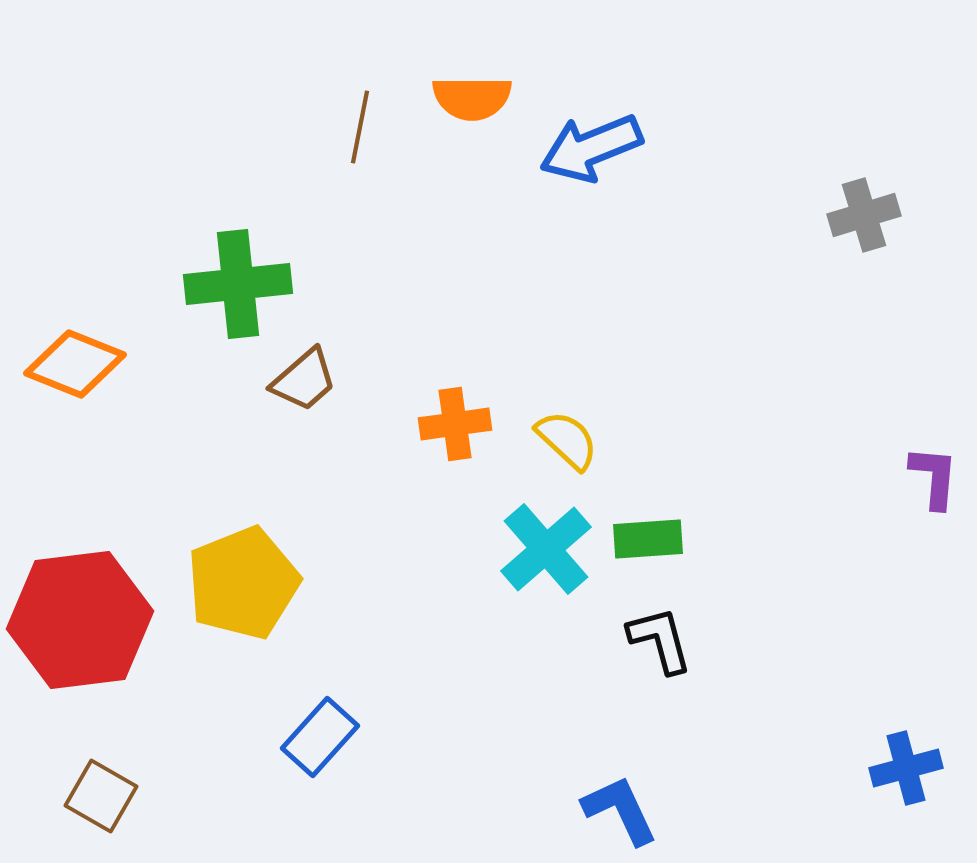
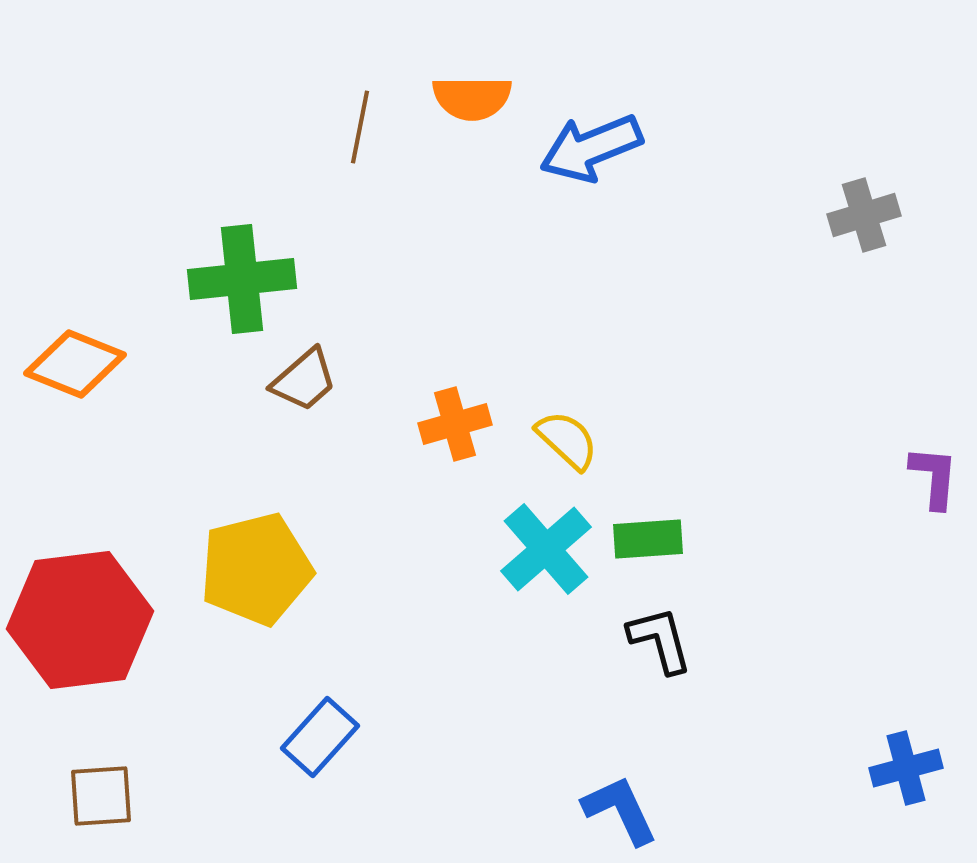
green cross: moved 4 px right, 5 px up
orange cross: rotated 8 degrees counterclockwise
yellow pentagon: moved 13 px right, 14 px up; rotated 8 degrees clockwise
brown square: rotated 34 degrees counterclockwise
